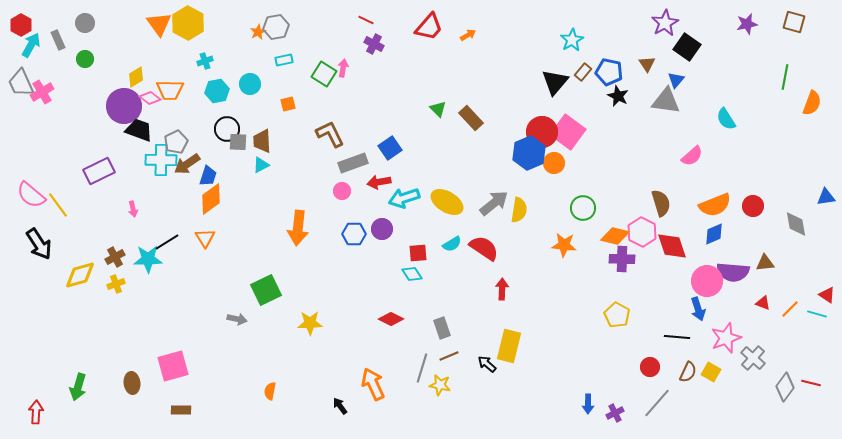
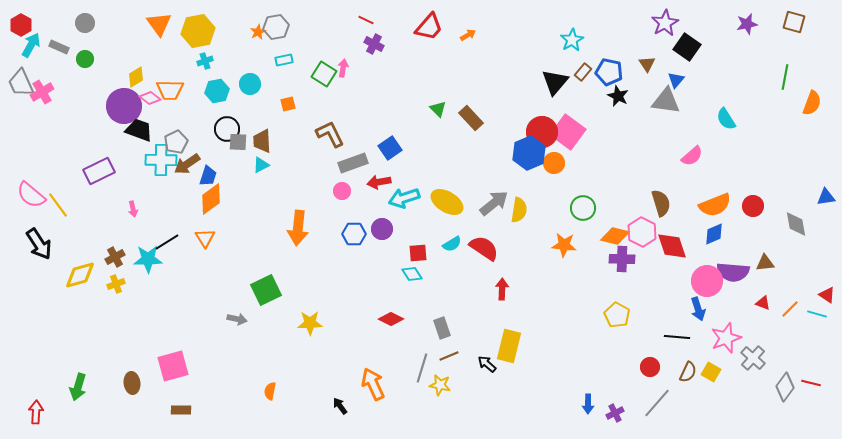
yellow hexagon at (188, 23): moved 10 px right, 8 px down; rotated 20 degrees clockwise
gray rectangle at (58, 40): moved 1 px right, 7 px down; rotated 42 degrees counterclockwise
